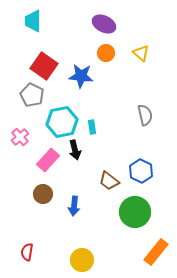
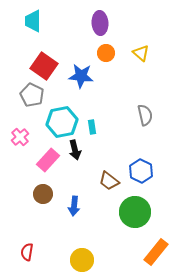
purple ellipse: moved 4 px left, 1 px up; rotated 60 degrees clockwise
